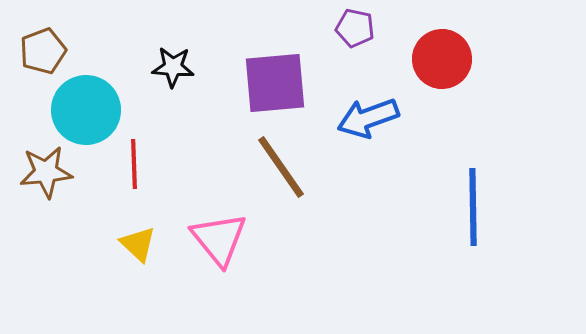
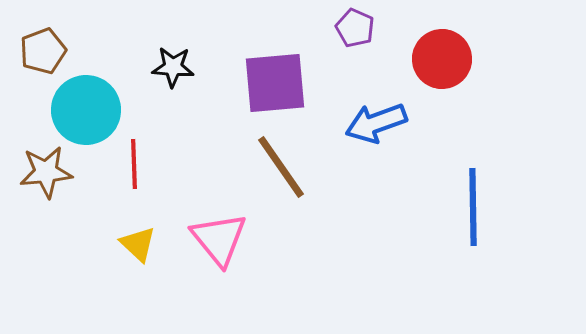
purple pentagon: rotated 12 degrees clockwise
blue arrow: moved 8 px right, 5 px down
